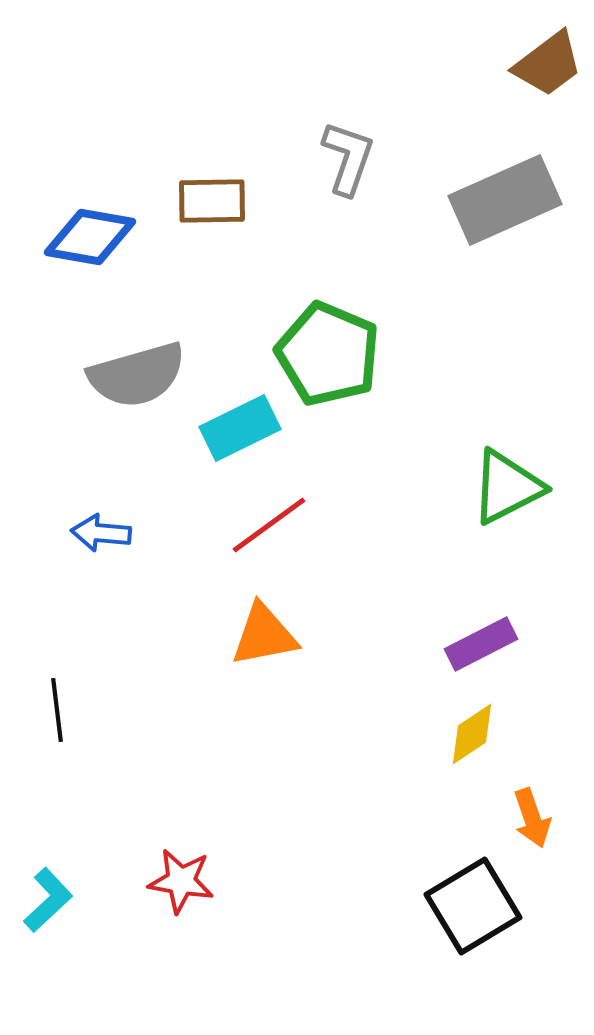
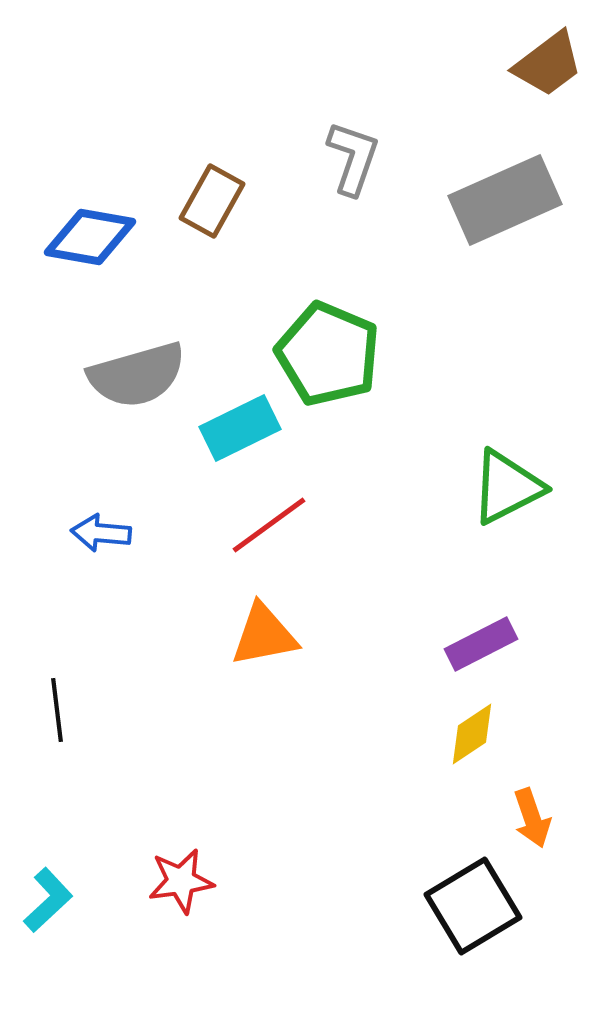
gray L-shape: moved 5 px right
brown rectangle: rotated 60 degrees counterclockwise
red star: rotated 18 degrees counterclockwise
